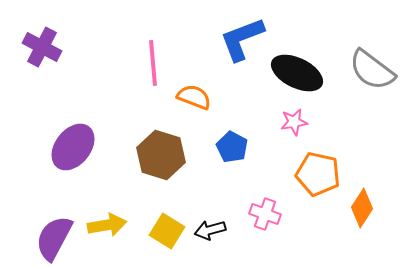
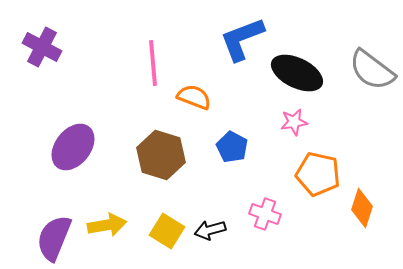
orange diamond: rotated 15 degrees counterclockwise
purple semicircle: rotated 6 degrees counterclockwise
